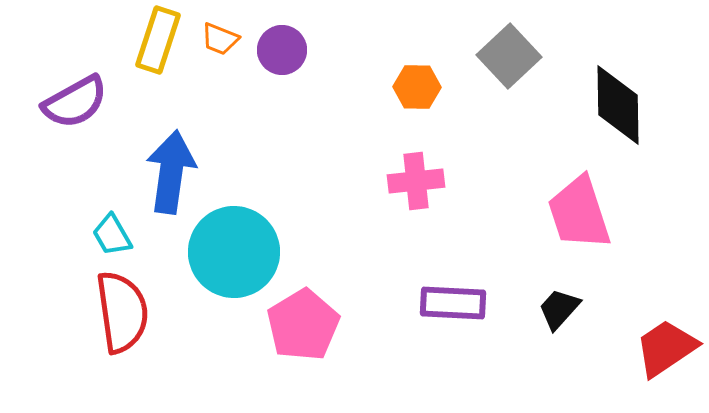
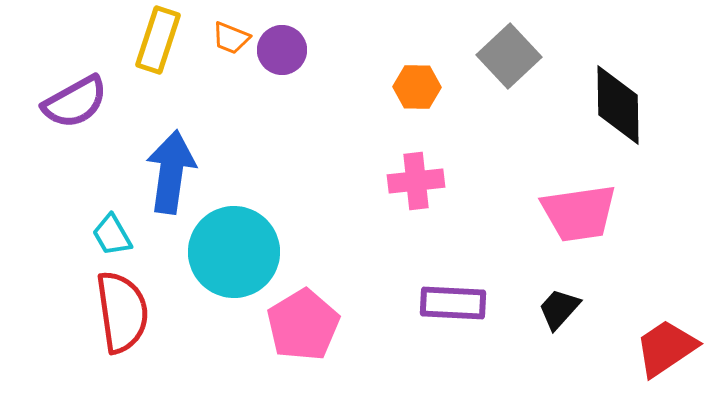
orange trapezoid: moved 11 px right, 1 px up
pink trapezoid: rotated 80 degrees counterclockwise
